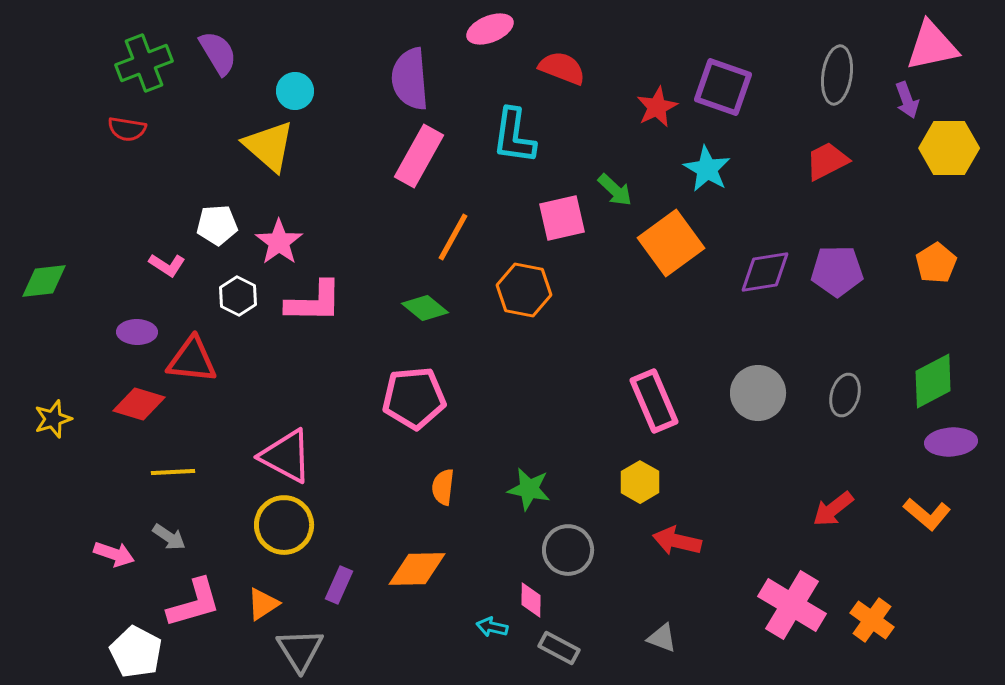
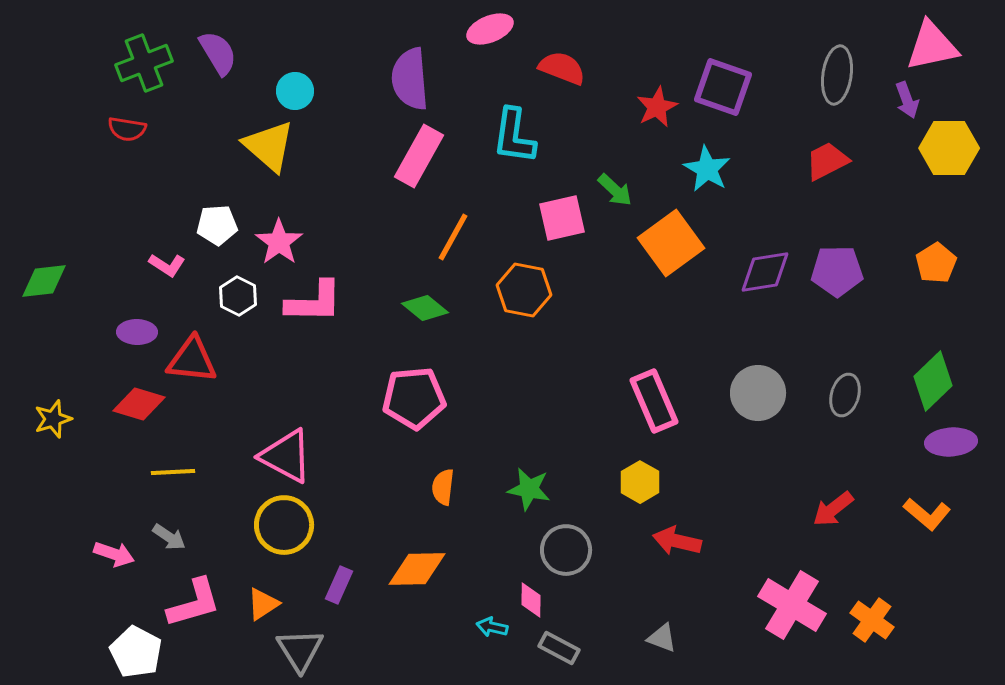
green diamond at (933, 381): rotated 16 degrees counterclockwise
gray circle at (568, 550): moved 2 px left
